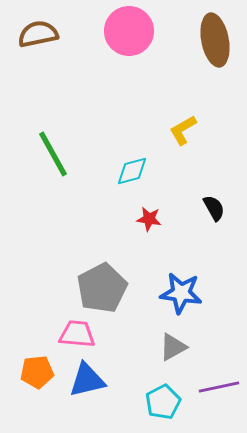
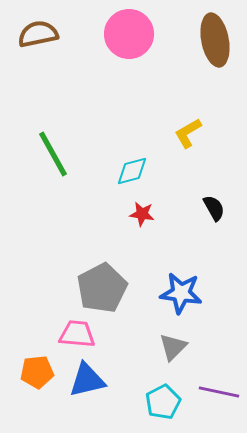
pink circle: moved 3 px down
yellow L-shape: moved 5 px right, 3 px down
red star: moved 7 px left, 5 px up
gray triangle: rotated 16 degrees counterclockwise
purple line: moved 5 px down; rotated 24 degrees clockwise
